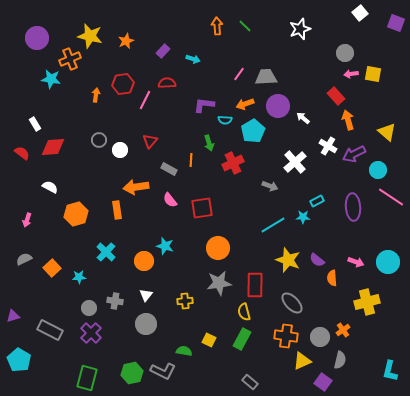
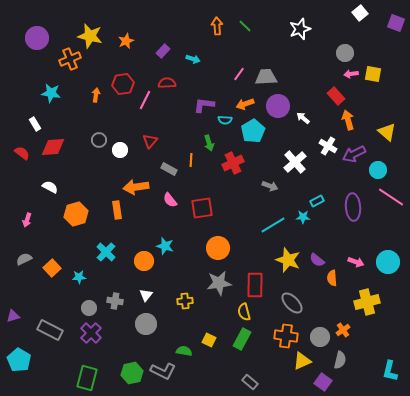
cyan star at (51, 79): moved 14 px down
